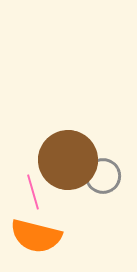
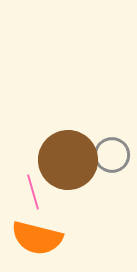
gray circle: moved 9 px right, 21 px up
orange semicircle: moved 1 px right, 2 px down
